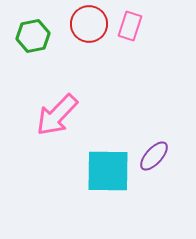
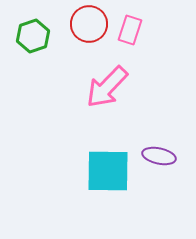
pink rectangle: moved 4 px down
green hexagon: rotated 8 degrees counterclockwise
pink arrow: moved 50 px right, 28 px up
purple ellipse: moved 5 px right; rotated 60 degrees clockwise
